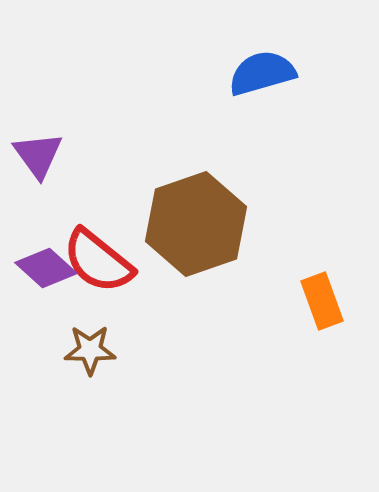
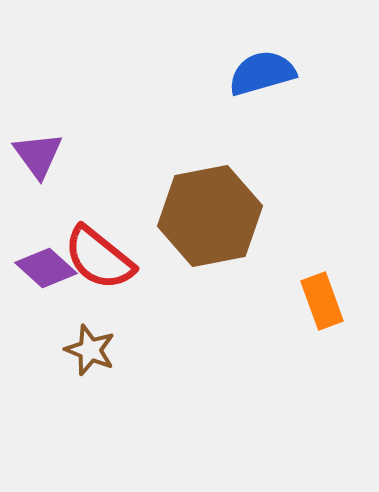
brown hexagon: moved 14 px right, 8 px up; rotated 8 degrees clockwise
red semicircle: moved 1 px right, 3 px up
brown star: rotated 21 degrees clockwise
